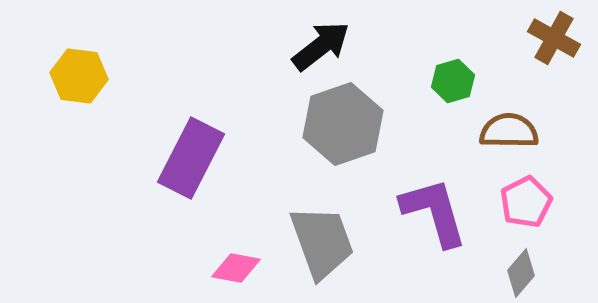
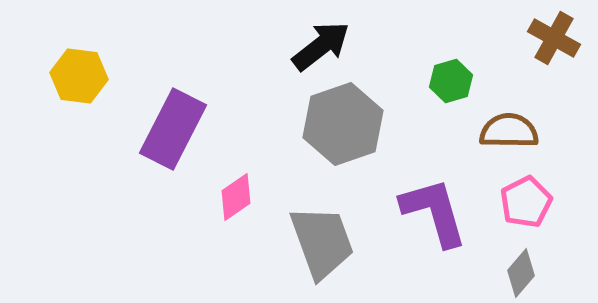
green hexagon: moved 2 px left
purple rectangle: moved 18 px left, 29 px up
pink diamond: moved 71 px up; rotated 45 degrees counterclockwise
